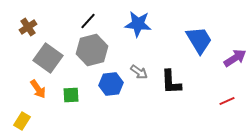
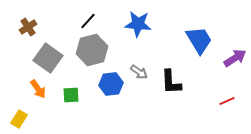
yellow rectangle: moved 3 px left, 2 px up
